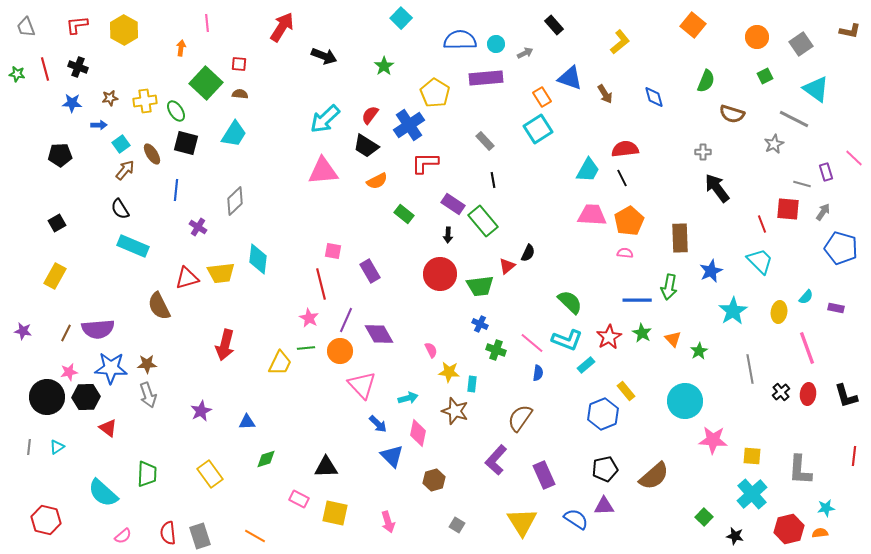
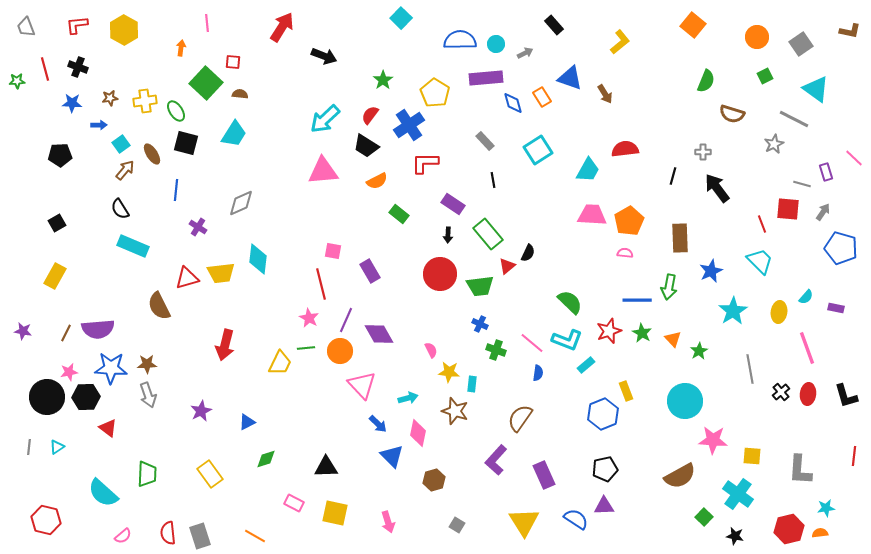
red square at (239, 64): moved 6 px left, 2 px up
green star at (384, 66): moved 1 px left, 14 px down
green star at (17, 74): moved 7 px down; rotated 14 degrees counterclockwise
blue diamond at (654, 97): moved 141 px left, 6 px down
cyan square at (538, 129): moved 21 px down
black line at (622, 178): moved 51 px right, 2 px up; rotated 42 degrees clockwise
gray diamond at (235, 201): moved 6 px right, 2 px down; rotated 20 degrees clockwise
green rectangle at (404, 214): moved 5 px left
green rectangle at (483, 221): moved 5 px right, 13 px down
red star at (609, 337): moved 6 px up; rotated 10 degrees clockwise
yellow rectangle at (626, 391): rotated 18 degrees clockwise
blue triangle at (247, 422): rotated 24 degrees counterclockwise
brown semicircle at (654, 476): moved 26 px right; rotated 12 degrees clockwise
cyan cross at (752, 494): moved 14 px left; rotated 12 degrees counterclockwise
pink rectangle at (299, 499): moved 5 px left, 4 px down
yellow triangle at (522, 522): moved 2 px right
